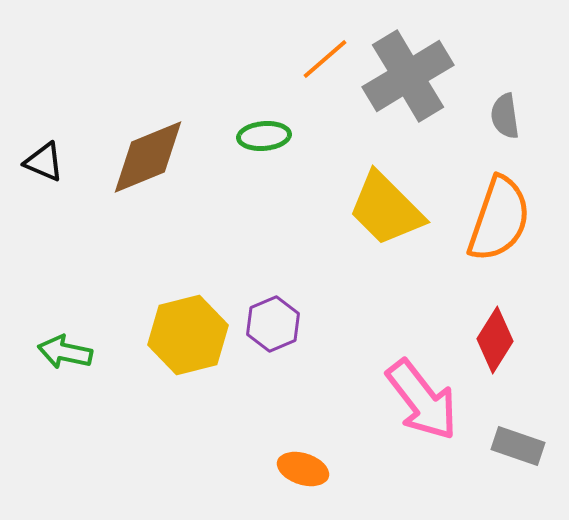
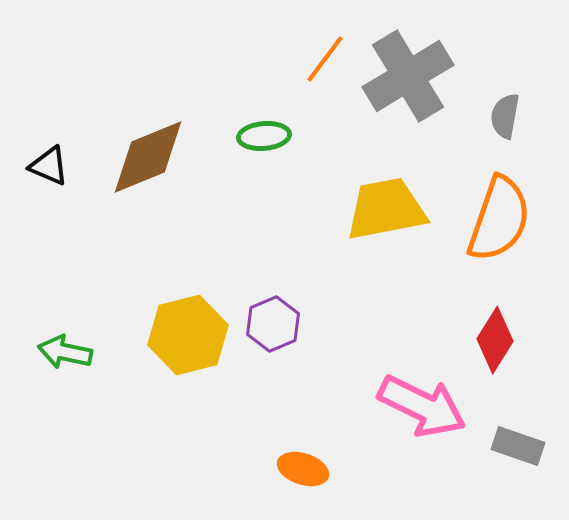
orange line: rotated 12 degrees counterclockwise
gray semicircle: rotated 18 degrees clockwise
black triangle: moved 5 px right, 4 px down
yellow trapezoid: rotated 124 degrees clockwise
pink arrow: moved 6 px down; rotated 26 degrees counterclockwise
